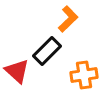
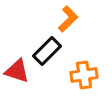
red triangle: rotated 24 degrees counterclockwise
